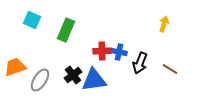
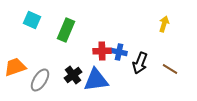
blue triangle: moved 2 px right
